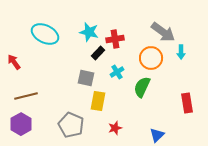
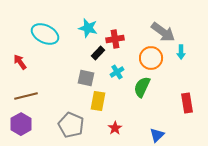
cyan star: moved 1 px left, 4 px up
red arrow: moved 6 px right
red star: rotated 16 degrees counterclockwise
